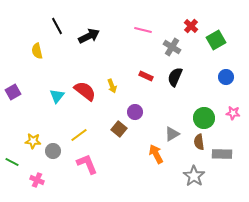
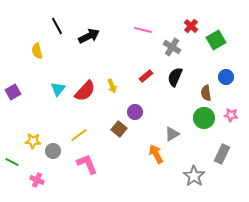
red rectangle: rotated 64 degrees counterclockwise
red semicircle: rotated 95 degrees clockwise
cyan triangle: moved 1 px right, 7 px up
pink star: moved 2 px left, 2 px down
brown semicircle: moved 7 px right, 49 px up
gray rectangle: rotated 66 degrees counterclockwise
